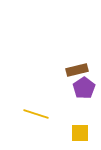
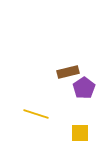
brown rectangle: moved 9 px left, 2 px down
